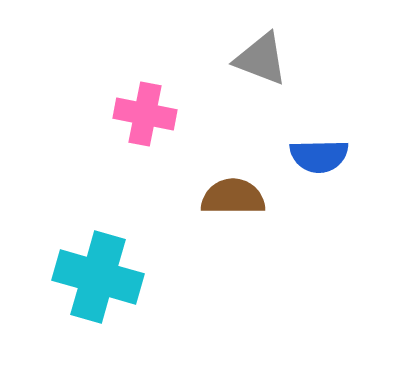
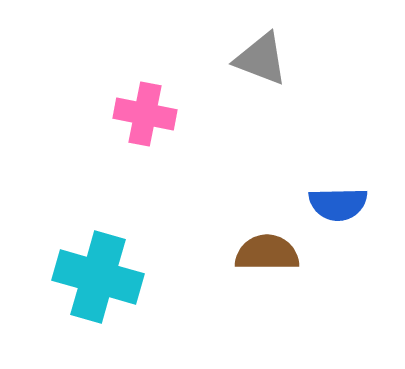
blue semicircle: moved 19 px right, 48 px down
brown semicircle: moved 34 px right, 56 px down
